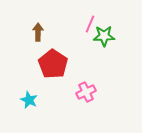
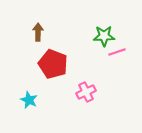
pink line: moved 27 px right, 28 px down; rotated 48 degrees clockwise
red pentagon: rotated 12 degrees counterclockwise
